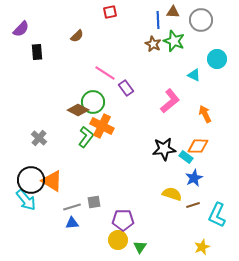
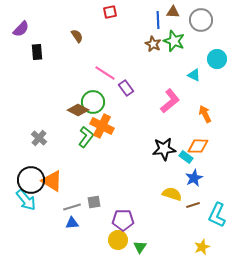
brown semicircle: rotated 80 degrees counterclockwise
